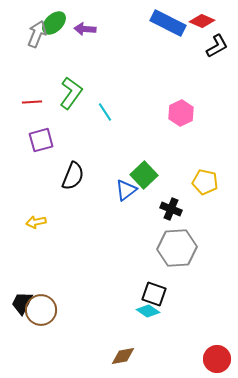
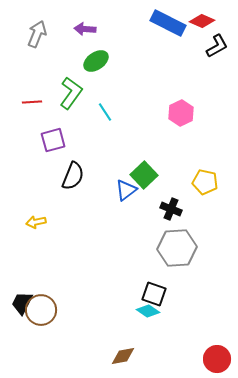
green ellipse: moved 42 px right, 38 px down; rotated 10 degrees clockwise
purple square: moved 12 px right
